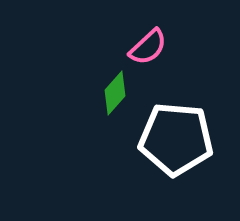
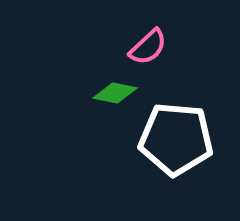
green diamond: rotated 60 degrees clockwise
